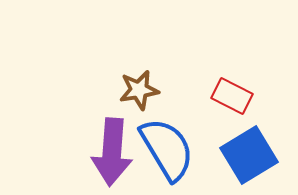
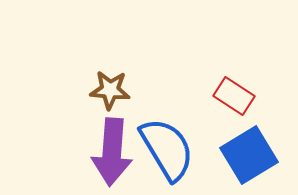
brown star: moved 29 px left; rotated 15 degrees clockwise
red rectangle: moved 2 px right; rotated 6 degrees clockwise
